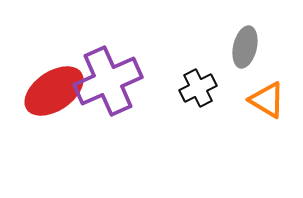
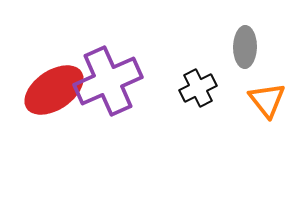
gray ellipse: rotated 12 degrees counterclockwise
red ellipse: moved 1 px up
orange triangle: rotated 21 degrees clockwise
